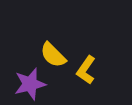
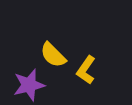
purple star: moved 1 px left, 1 px down
